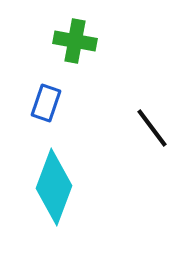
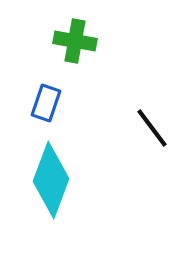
cyan diamond: moved 3 px left, 7 px up
